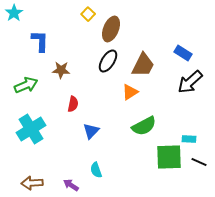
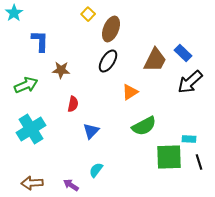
blue rectangle: rotated 12 degrees clockwise
brown trapezoid: moved 12 px right, 5 px up
black line: rotated 49 degrees clockwise
cyan semicircle: rotated 56 degrees clockwise
